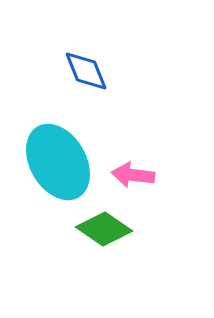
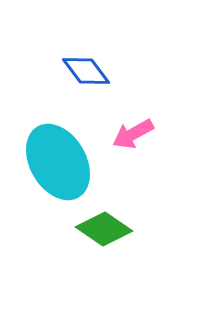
blue diamond: rotated 15 degrees counterclockwise
pink arrow: moved 41 px up; rotated 36 degrees counterclockwise
